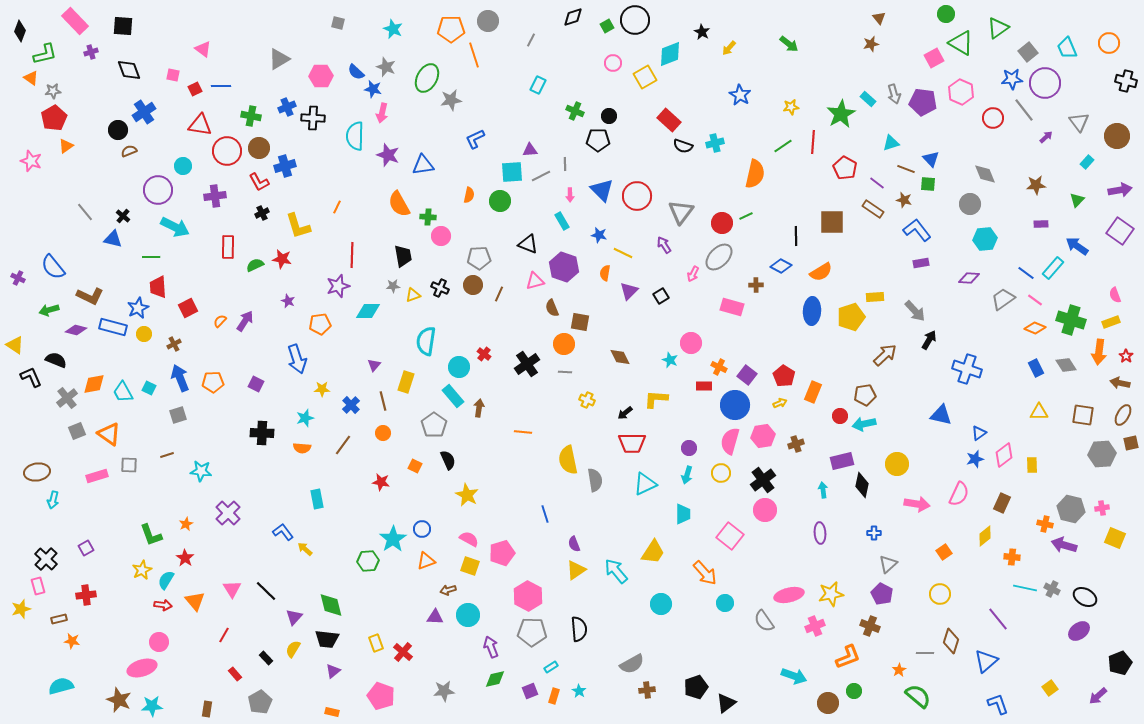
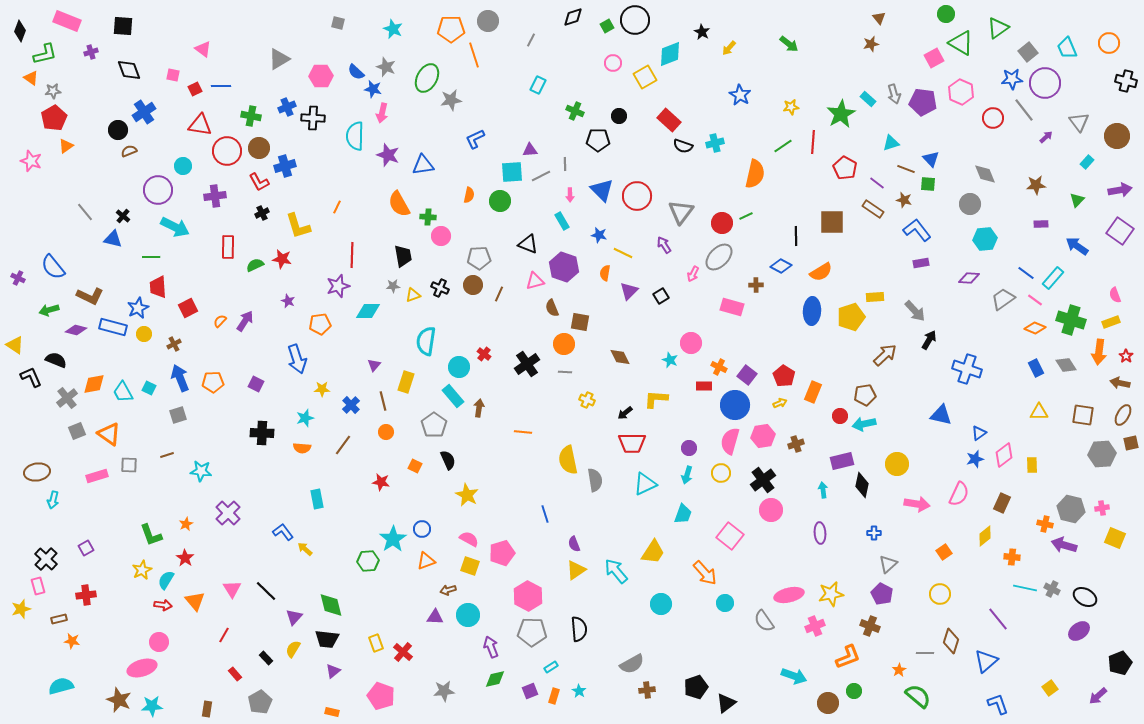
pink rectangle at (75, 21): moved 8 px left; rotated 24 degrees counterclockwise
black circle at (609, 116): moved 10 px right
cyan rectangle at (1053, 268): moved 10 px down
orange circle at (383, 433): moved 3 px right, 1 px up
pink circle at (765, 510): moved 6 px right
cyan trapezoid at (683, 514): rotated 20 degrees clockwise
